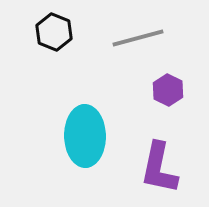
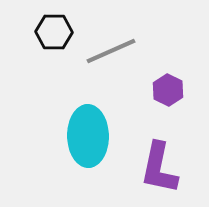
black hexagon: rotated 21 degrees counterclockwise
gray line: moved 27 px left, 13 px down; rotated 9 degrees counterclockwise
cyan ellipse: moved 3 px right
